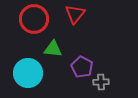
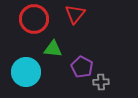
cyan circle: moved 2 px left, 1 px up
